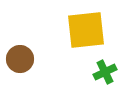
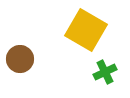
yellow square: rotated 36 degrees clockwise
